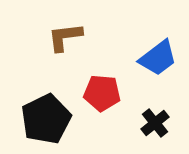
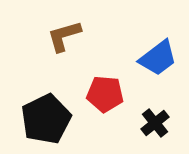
brown L-shape: moved 1 px left, 1 px up; rotated 9 degrees counterclockwise
red pentagon: moved 3 px right, 1 px down
